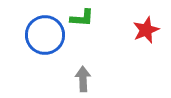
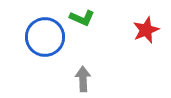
green L-shape: rotated 20 degrees clockwise
blue circle: moved 2 px down
